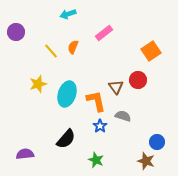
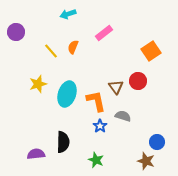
red circle: moved 1 px down
black semicircle: moved 3 px left, 3 px down; rotated 40 degrees counterclockwise
purple semicircle: moved 11 px right
